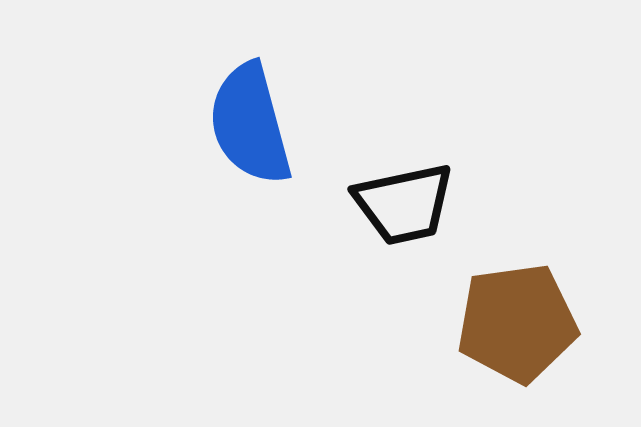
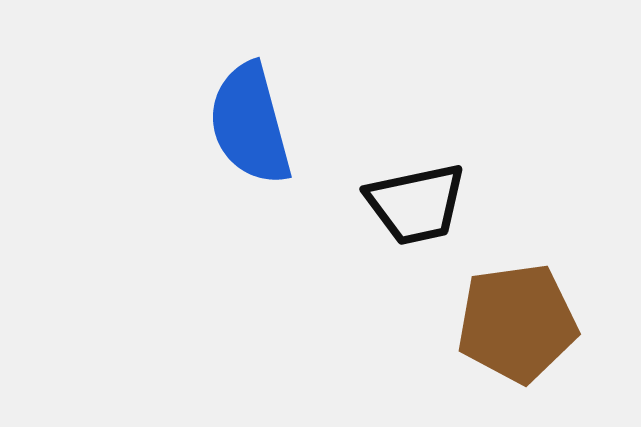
black trapezoid: moved 12 px right
